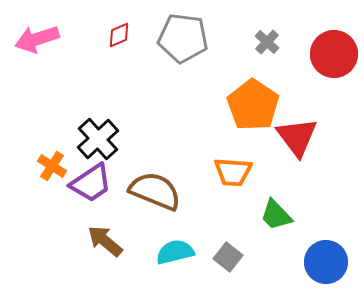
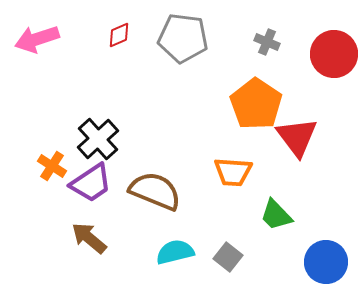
gray cross: rotated 20 degrees counterclockwise
orange pentagon: moved 3 px right, 1 px up
brown arrow: moved 16 px left, 3 px up
